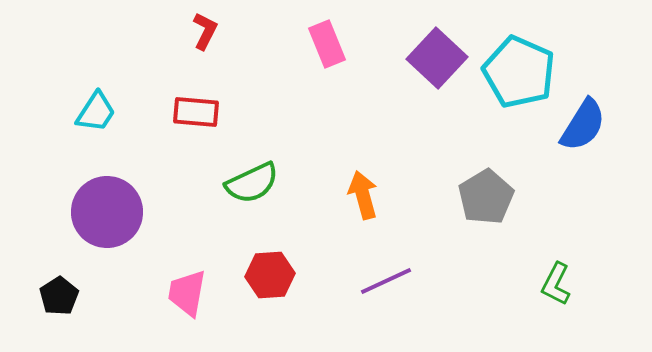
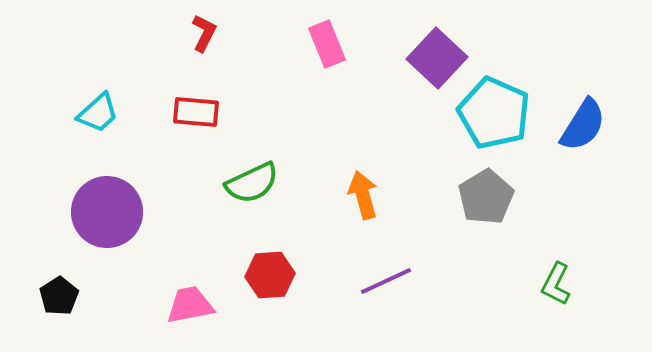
red L-shape: moved 1 px left, 2 px down
cyan pentagon: moved 25 px left, 41 px down
cyan trapezoid: moved 2 px right, 1 px down; rotated 15 degrees clockwise
pink trapezoid: moved 3 px right, 12 px down; rotated 69 degrees clockwise
